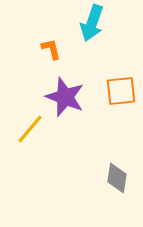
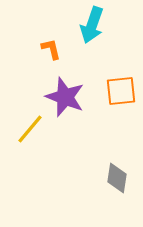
cyan arrow: moved 2 px down
